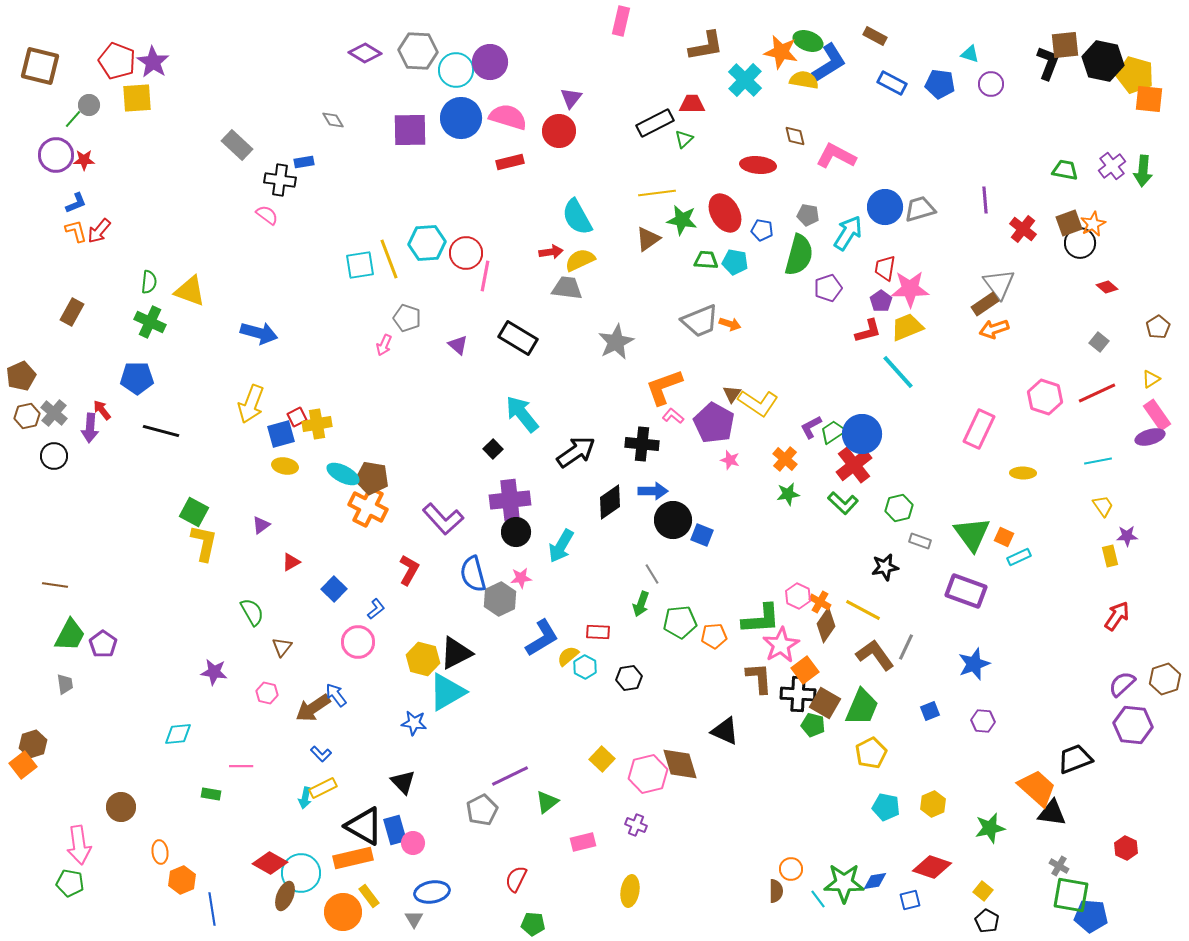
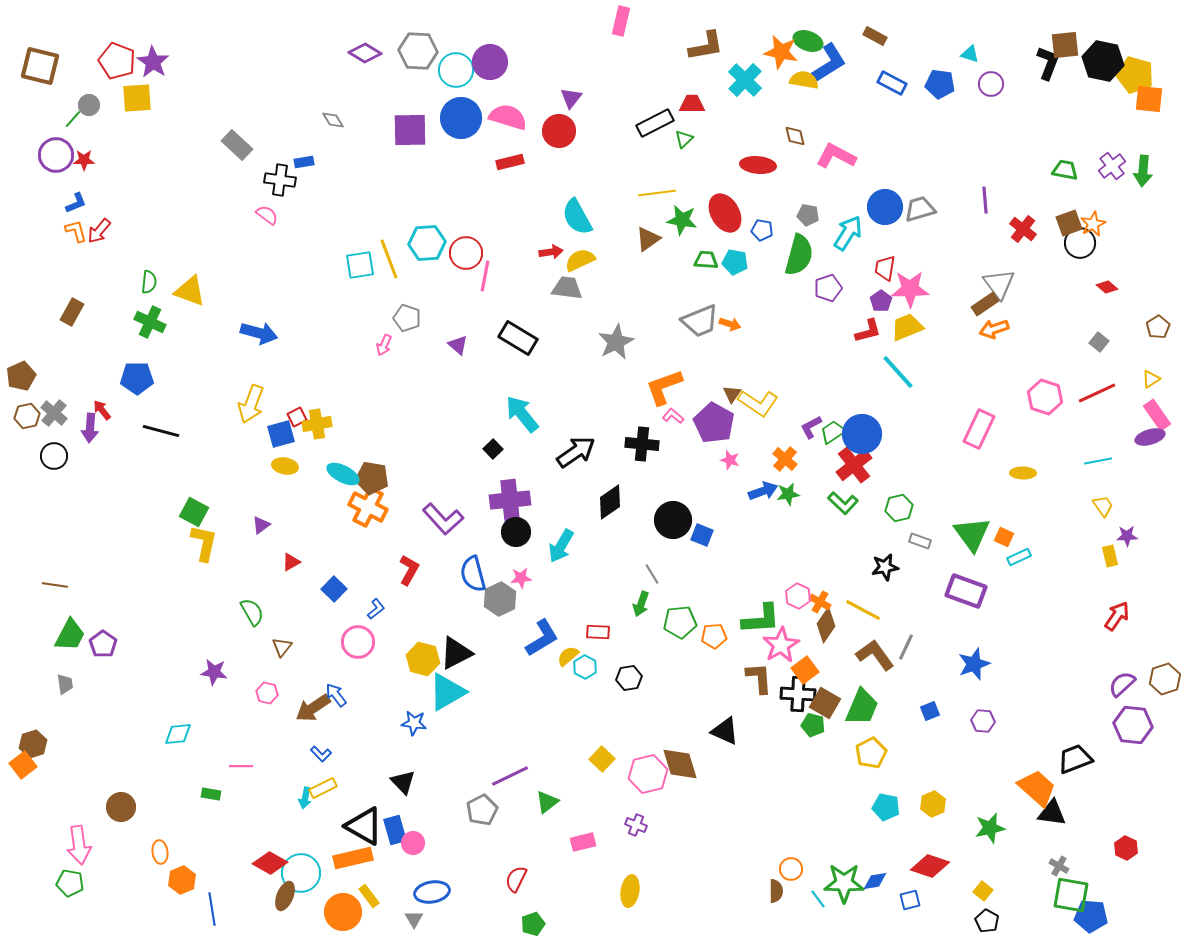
blue arrow at (653, 491): moved 110 px right; rotated 20 degrees counterclockwise
red diamond at (932, 867): moved 2 px left, 1 px up
green pentagon at (533, 924): rotated 25 degrees counterclockwise
